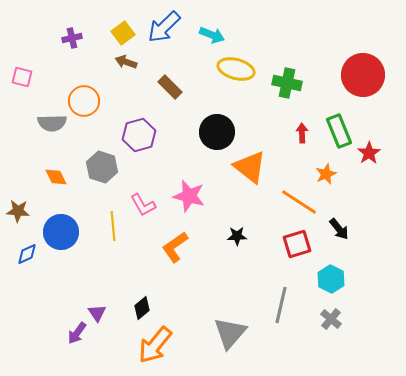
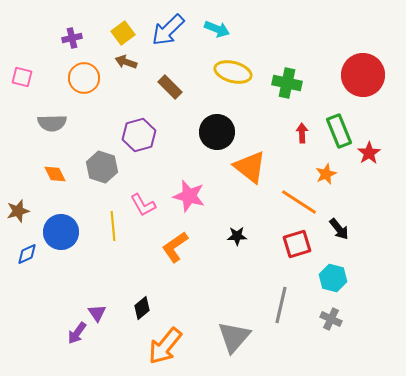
blue arrow: moved 4 px right, 3 px down
cyan arrow: moved 5 px right, 6 px up
yellow ellipse: moved 3 px left, 3 px down
orange circle: moved 23 px up
orange diamond: moved 1 px left, 3 px up
brown star: rotated 20 degrees counterclockwise
cyan hexagon: moved 2 px right, 1 px up; rotated 12 degrees counterclockwise
gray cross: rotated 15 degrees counterclockwise
gray triangle: moved 4 px right, 4 px down
orange arrow: moved 10 px right, 1 px down
